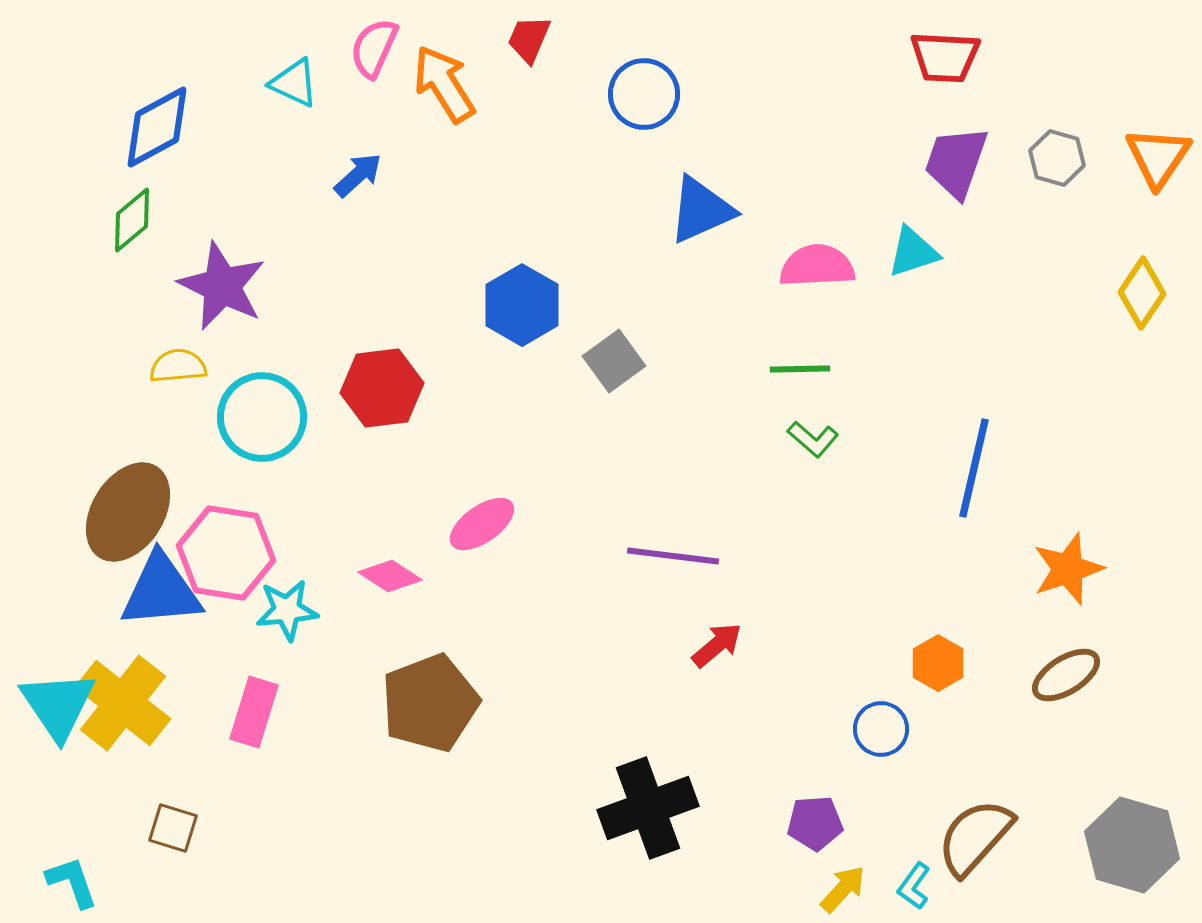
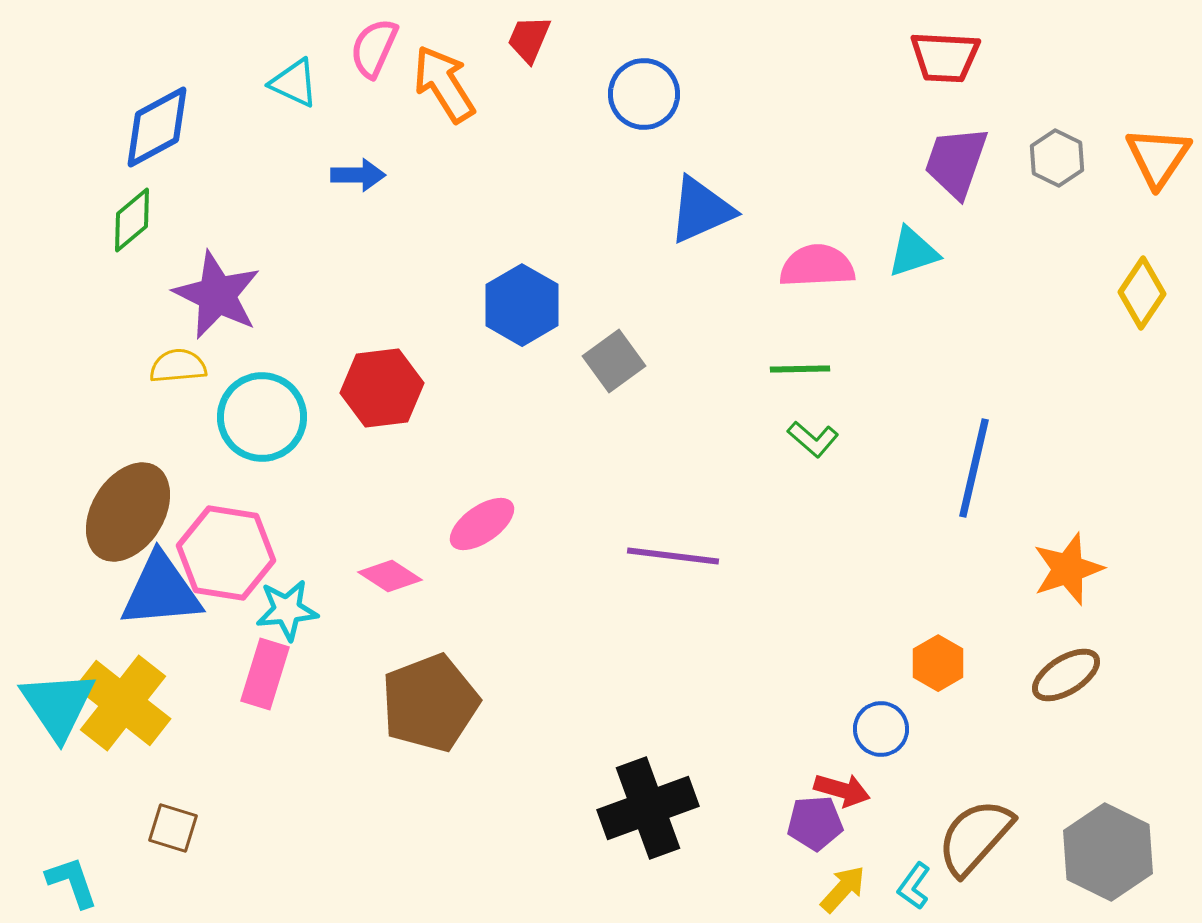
gray hexagon at (1057, 158): rotated 10 degrees clockwise
blue arrow at (358, 175): rotated 42 degrees clockwise
purple star at (222, 286): moved 5 px left, 9 px down
red arrow at (717, 645): moved 125 px right, 145 px down; rotated 56 degrees clockwise
pink rectangle at (254, 712): moved 11 px right, 38 px up
gray hexagon at (1132, 845): moved 24 px left, 7 px down; rotated 10 degrees clockwise
